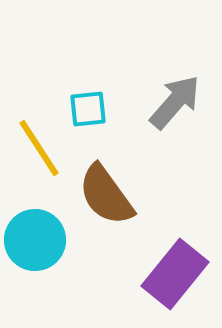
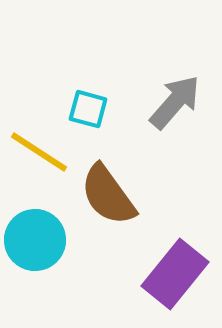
cyan square: rotated 21 degrees clockwise
yellow line: moved 4 px down; rotated 24 degrees counterclockwise
brown semicircle: moved 2 px right
